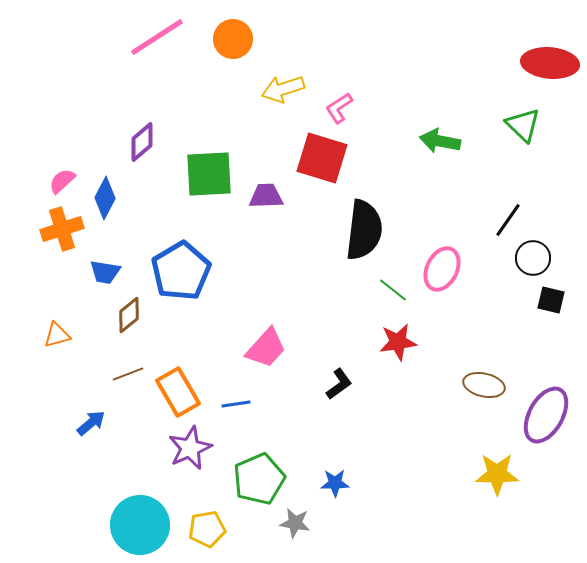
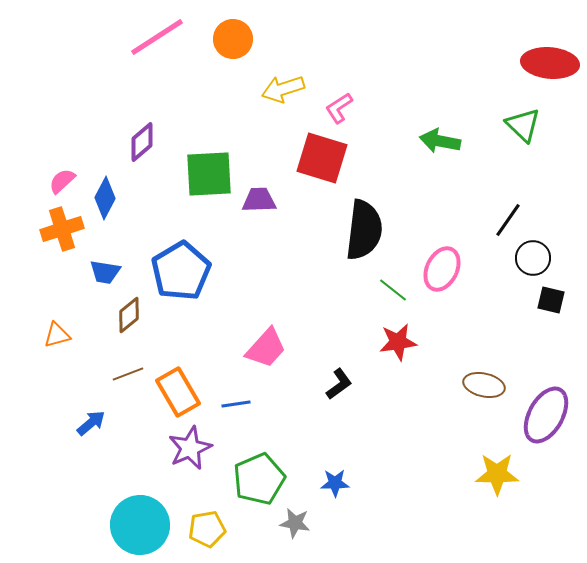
purple trapezoid: moved 7 px left, 4 px down
